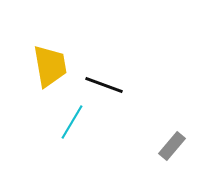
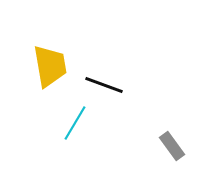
cyan line: moved 3 px right, 1 px down
gray rectangle: rotated 76 degrees counterclockwise
